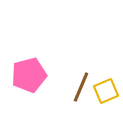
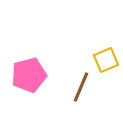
yellow square: moved 31 px up
